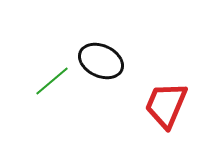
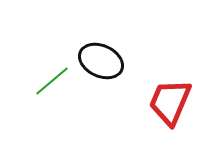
red trapezoid: moved 4 px right, 3 px up
